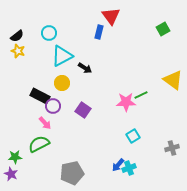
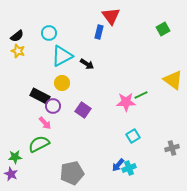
black arrow: moved 2 px right, 4 px up
